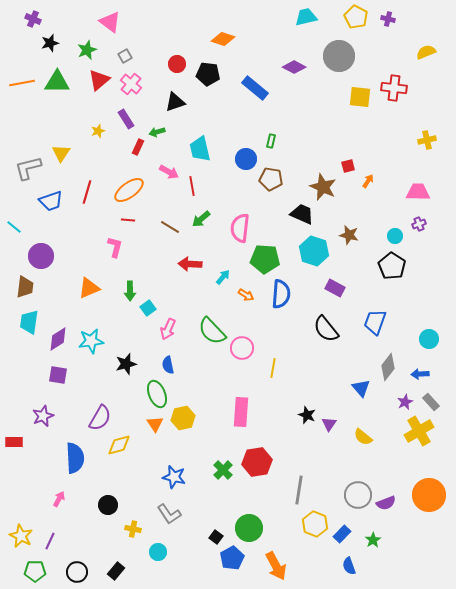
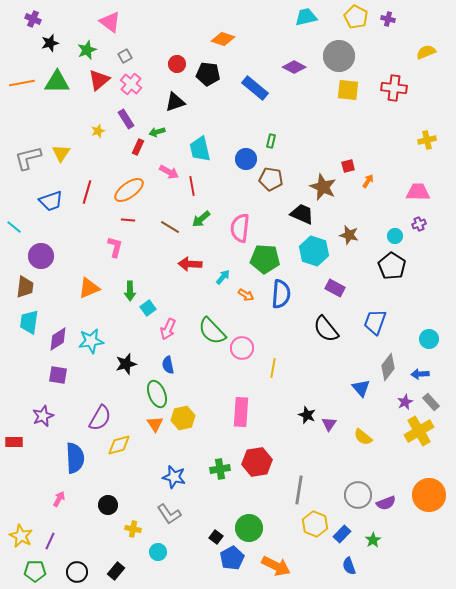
yellow square at (360, 97): moved 12 px left, 7 px up
gray L-shape at (28, 168): moved 10 px up
green cross at (223, 470): moved 3 px left, 1 px up; rotated 36 degrees clockwise
orange arrow at (276, 566): rotated 36 degrees counterclockwise
